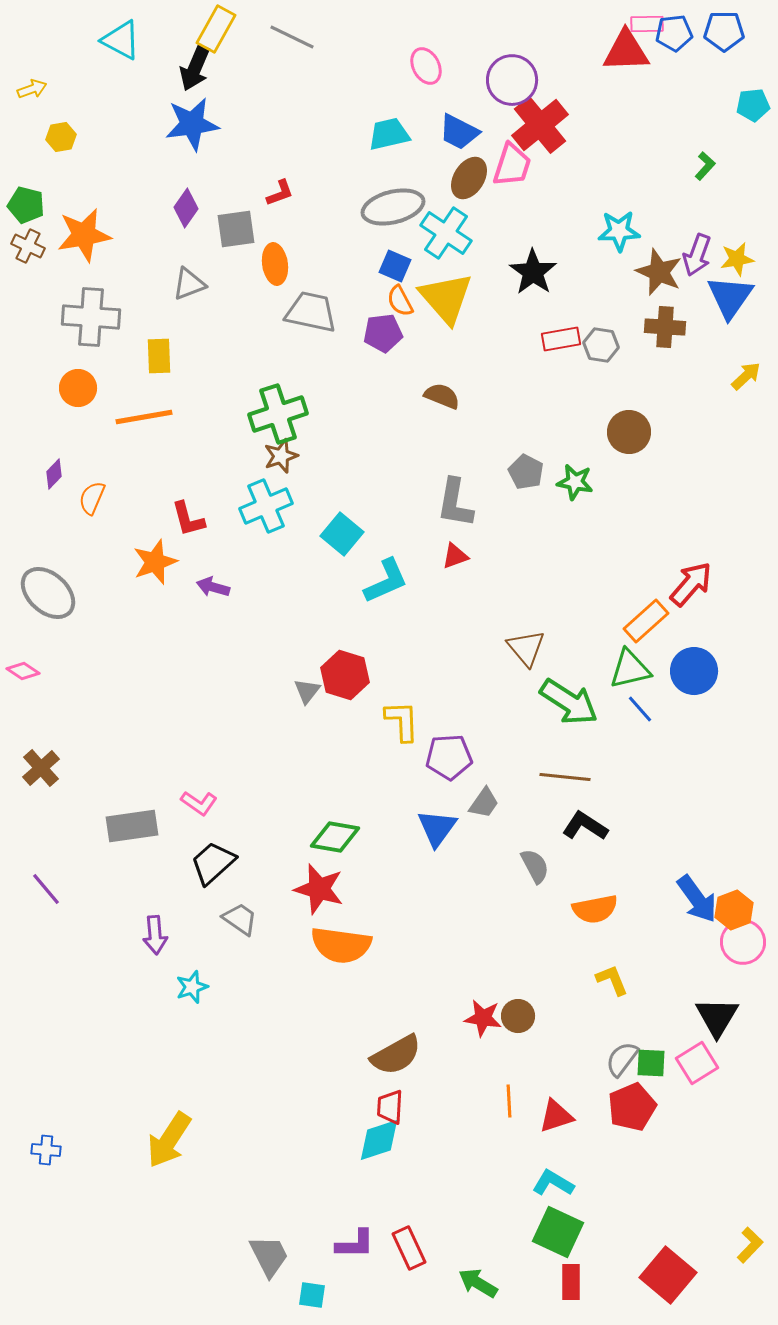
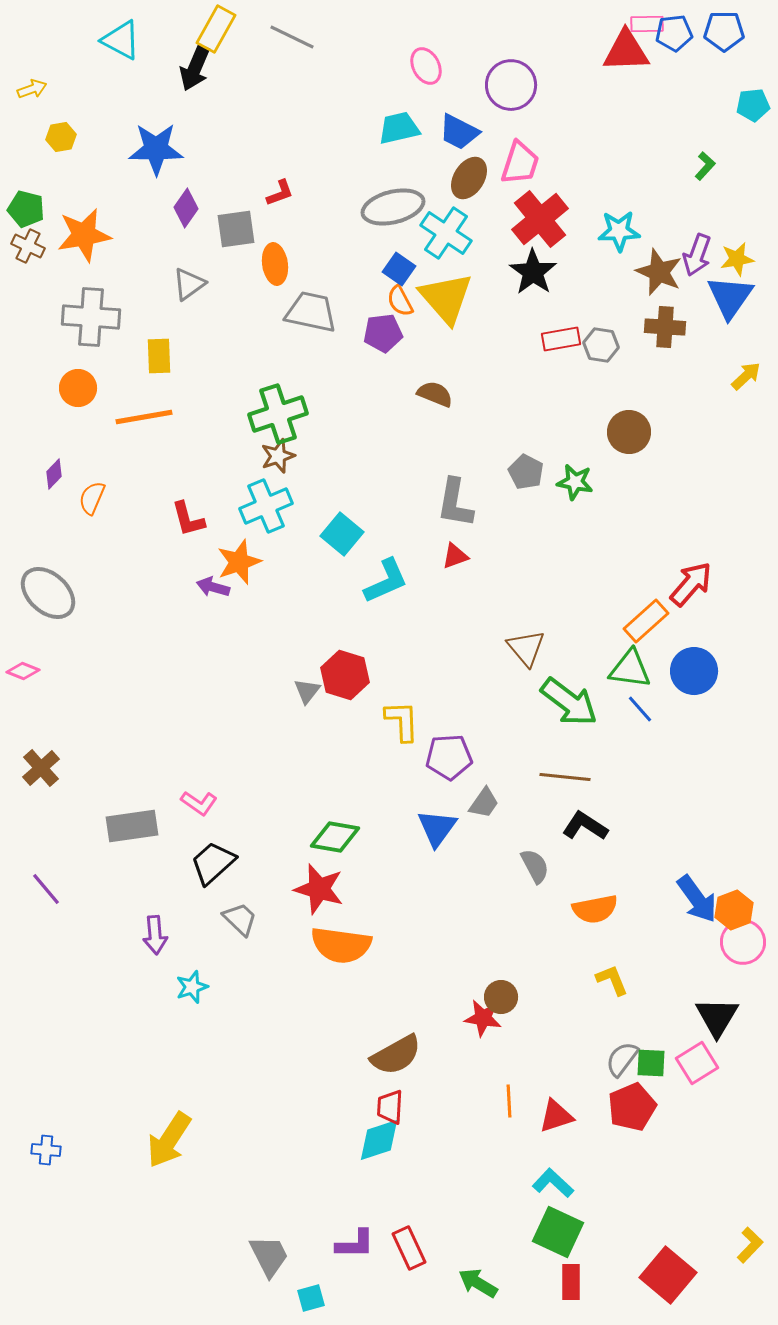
purple circle at (512, 80): moved 1 px left, 5 px down
blue star at (192, 124): moved 36 px left, 25 px down; rotated 8 degrees clockwise
red cross at (540, 125): moved 94 px down
cyan trapezoid at (389, 134): moved 10 px right, 6 px up
pink trapezoid at (512, 165): moved 8 px right, 2 px up
green pentagon at (26, 205): moved 4 px down
blue square at (395, 266): moved 4 px right, 3 px down; rotated 12 degrees clockwise
gray triangle at (189, 284): rotated 15 degrees counterclockwise
brown semicircle at (442, 396): moved 7 px left, 2 px up
brown star at (281, 456): moved 3 px left
orange star at (155, 562): moved 84 px right
green triangle at (630, 669): rotated 21 degrees clockwise
pink diamond at (23, 671): rotated 12 degrees counterclockwise
green arrow at (569, 702): rotated 4 degrees clockwise
gray trapezoid at (240, 919): rotated 9 degrees clockwise
brown circle at (518, 1016): moved 17 px left, 19 px up
cyan L-shape at (553, 1183): rotated 12 degrees clockwise
cyan square at (312, 1295): moved 1 px left, 3 px down; rotated 24 degrees counterclockwise
